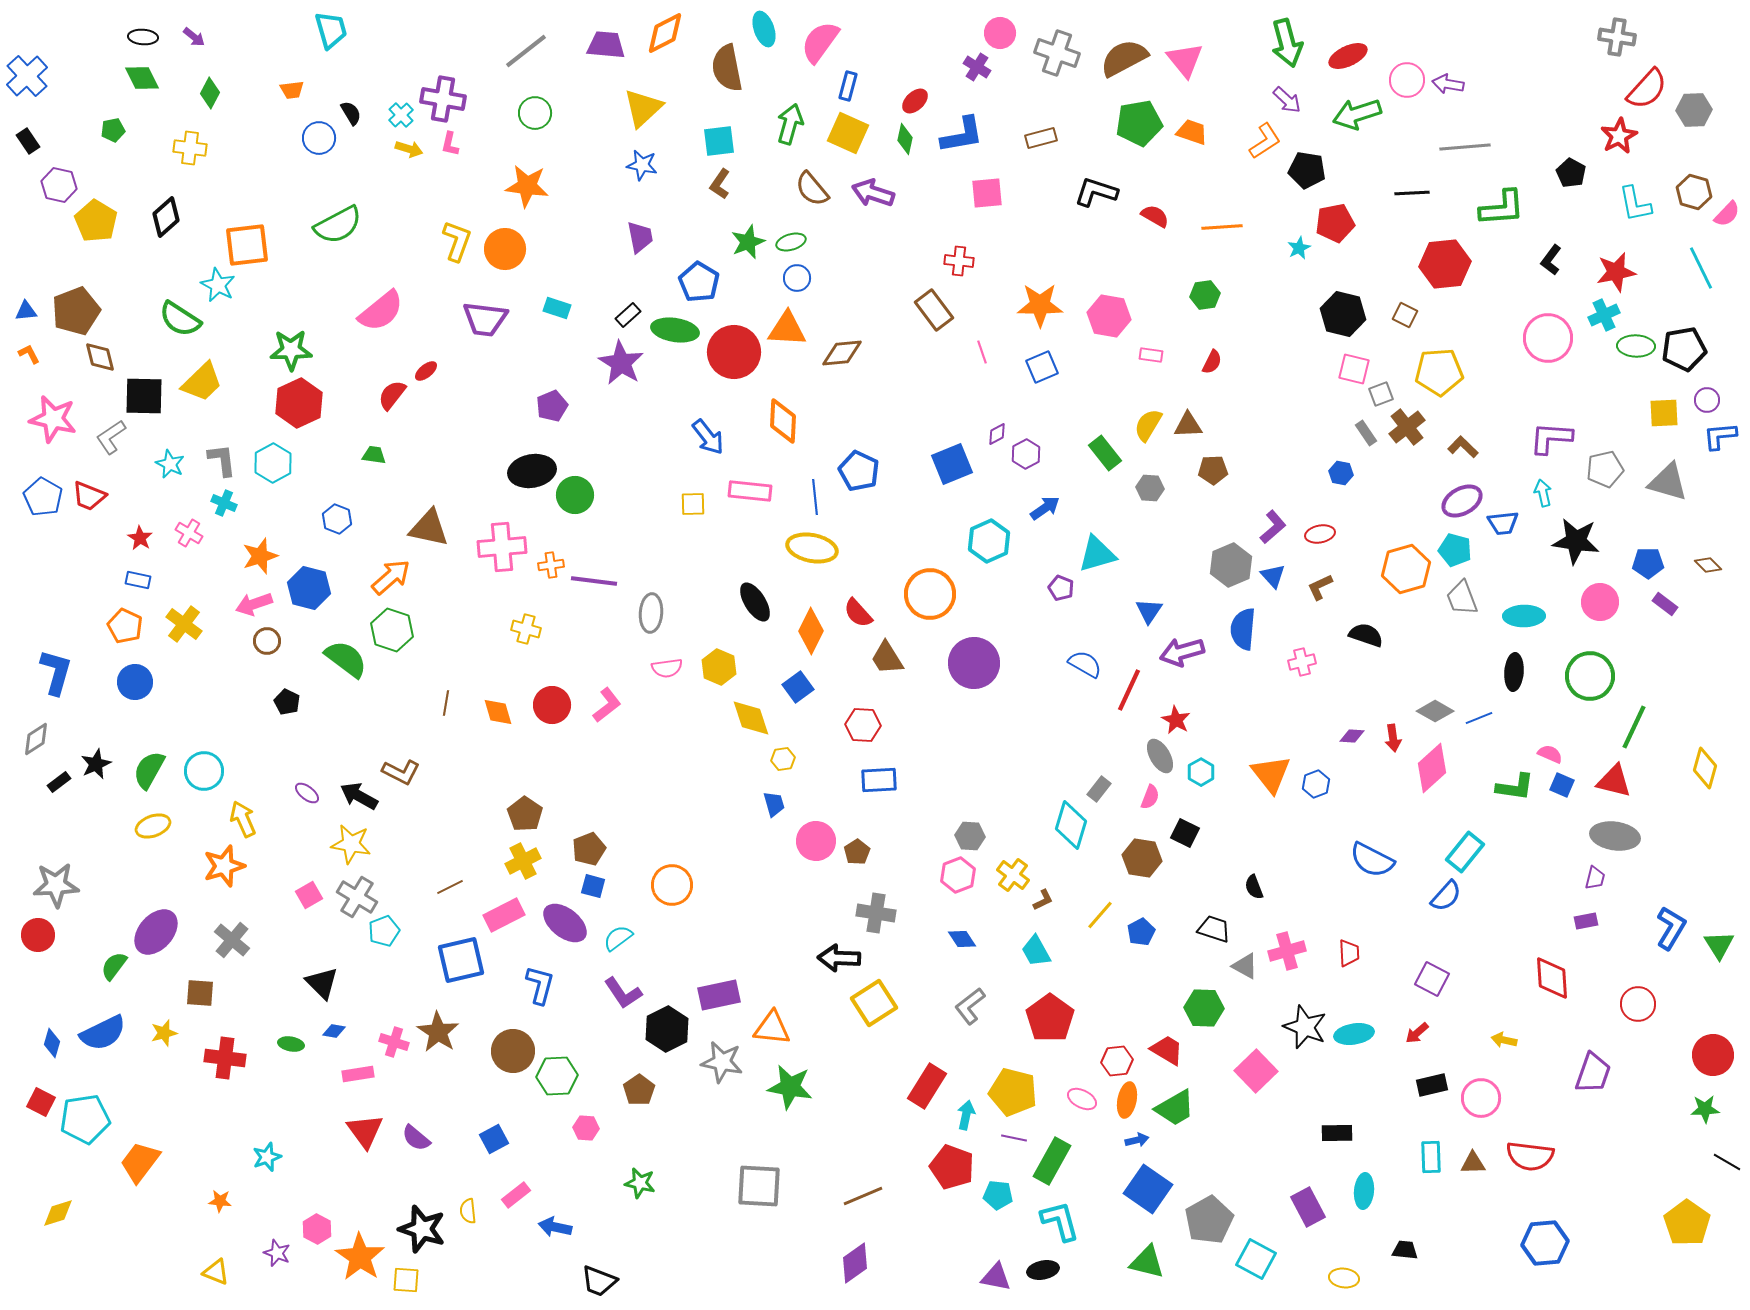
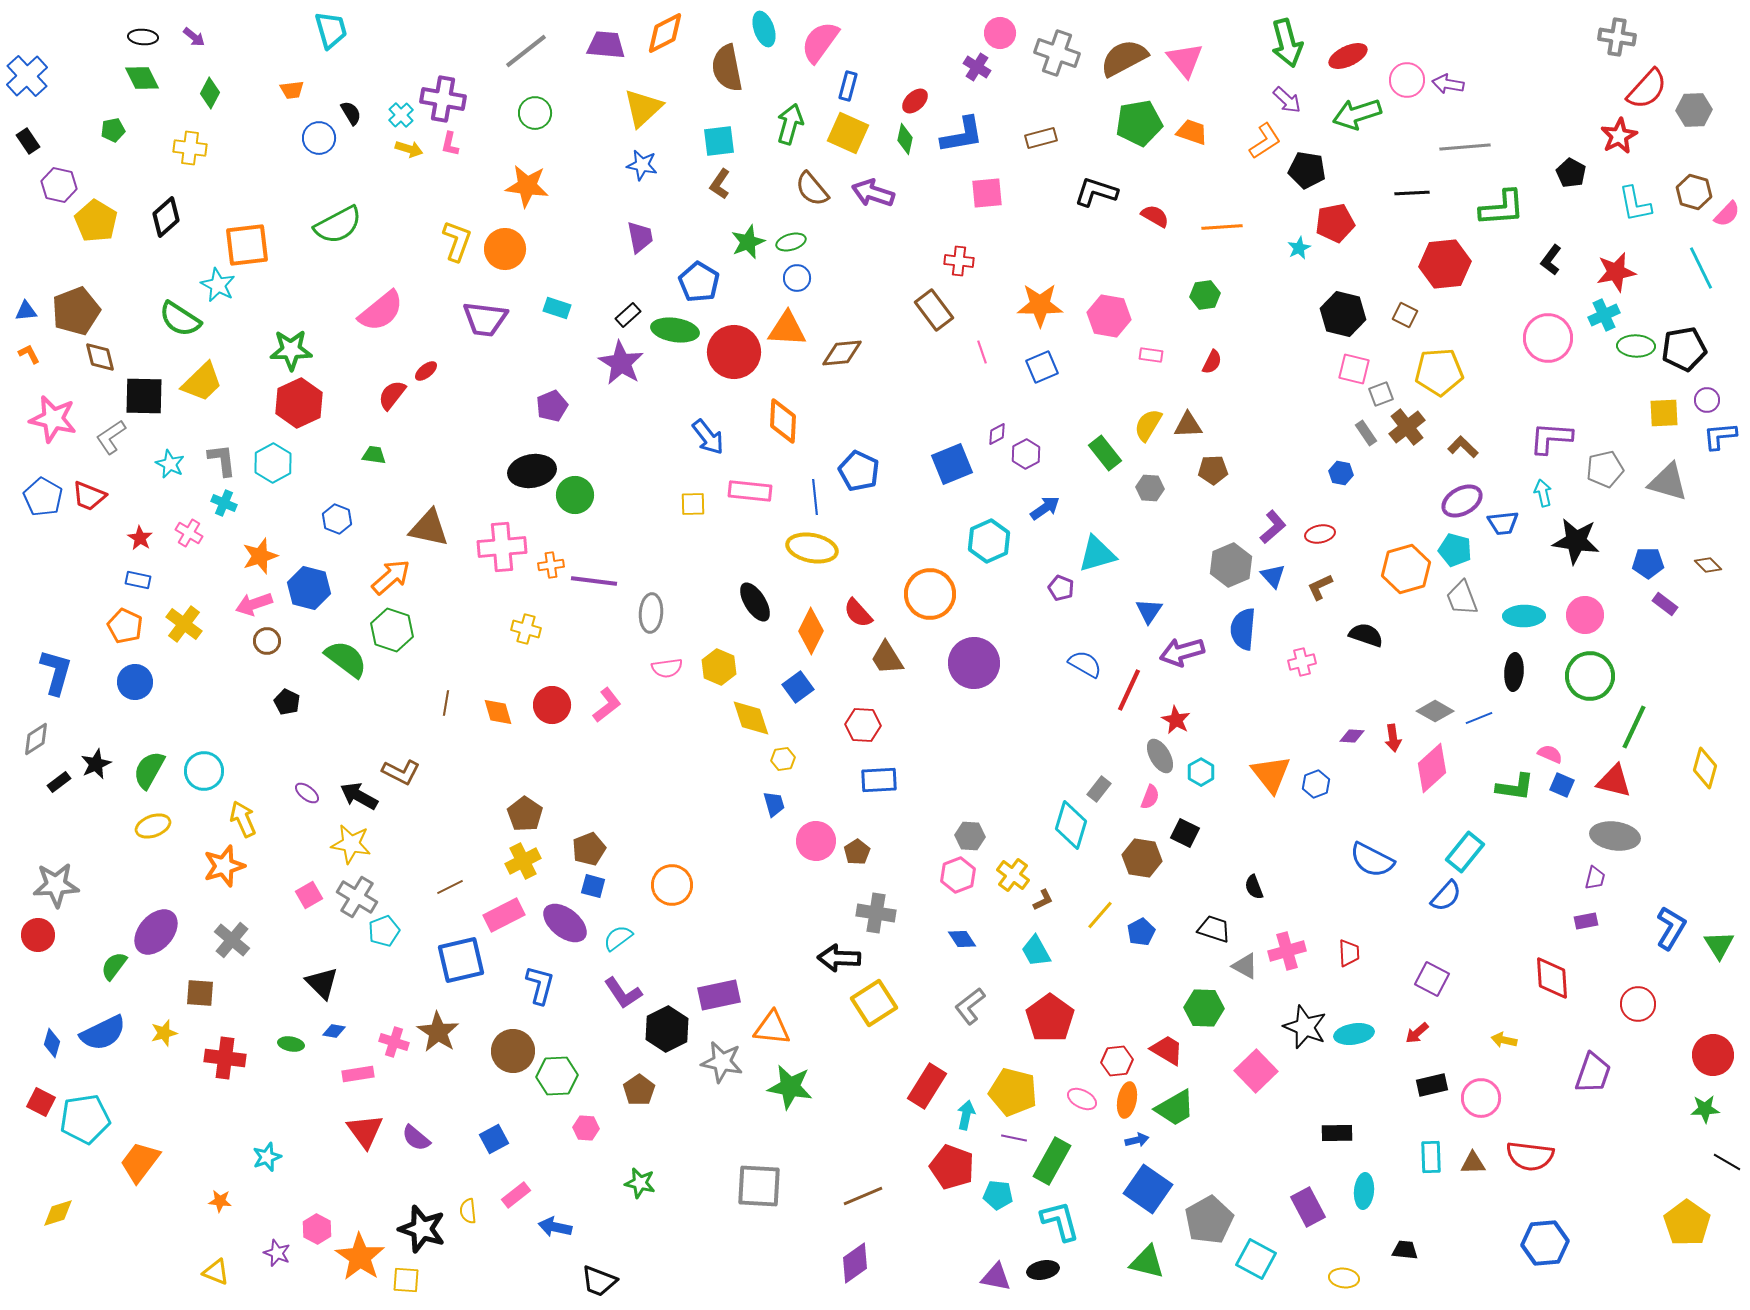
pink circle at (1600, 602): moved 15 px left, 13 px down
